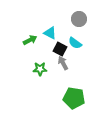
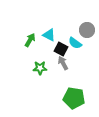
gray circle: moved 8 px right, 11 px down
cyan triangle: moved 1 px left, 2 px down
green arrow: rotated 32 degrees counterclockwise
black square: moved 1 px right
green star: moved 1 px up
